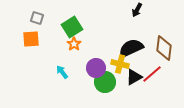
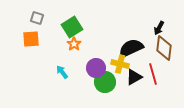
black arrow: moved 22 px right, 18 px down
red line: moved 1 px right; rotated 65 degrees counterclockwise
